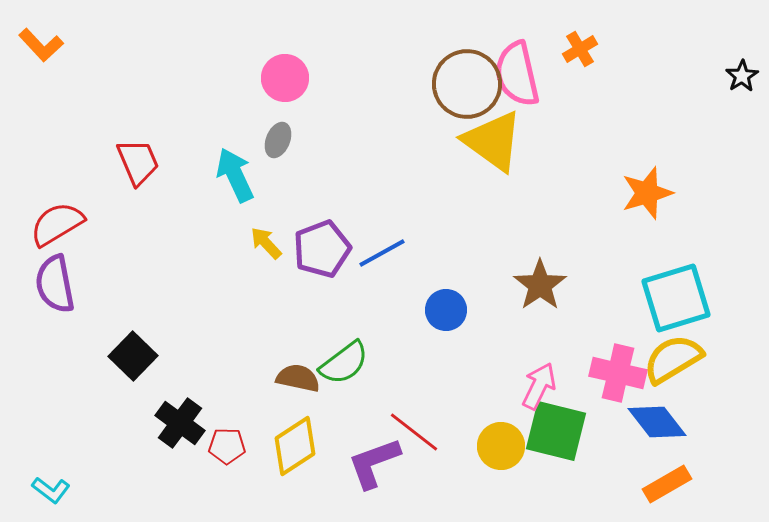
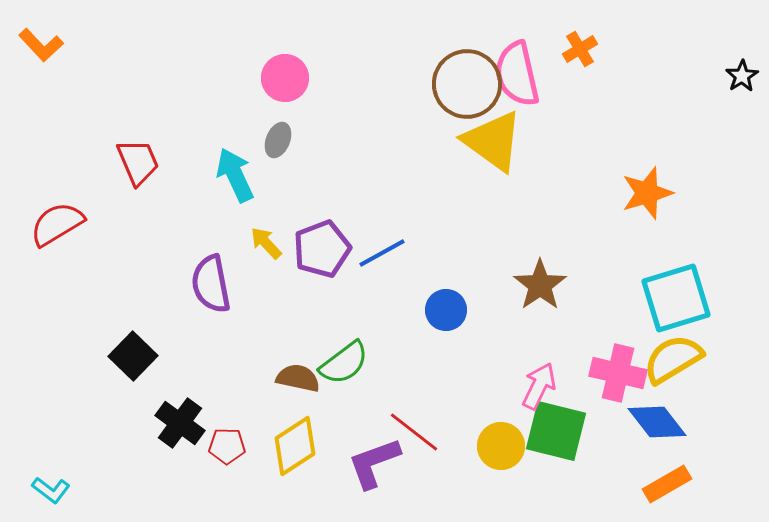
purple semicircle: moved 156 px right
